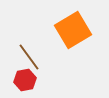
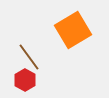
red hexagon: rotated 20 degrees counterclockwise
